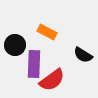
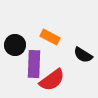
orange rectangle: moved 3 px right, 5 px down
